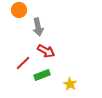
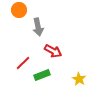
red arrow: moved 7 px right
yellow star: moved 9 px right, 5 px up
